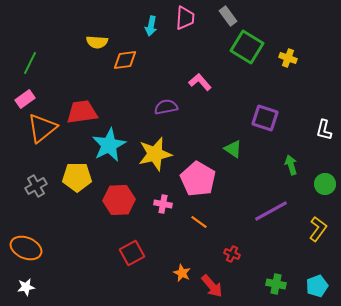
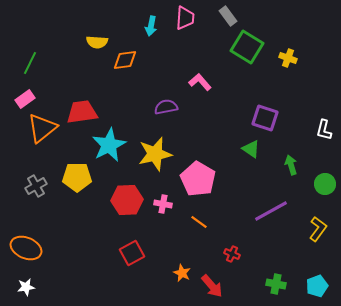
green triangle: moved 18 px right
red hexagon: moved 8 px right
